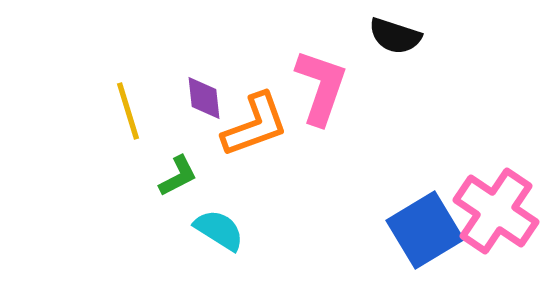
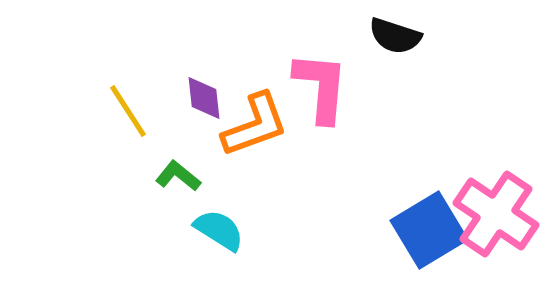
pink L-shape: rotated 14 degrees counterclockwise
yellow line: rotated 16 degrees counterclockwise
green L-shape: rotated 114 degrees counterclockwise
pink cross: moved 3 px down
blue square: moved 4 px right
